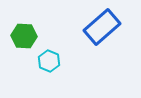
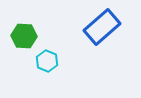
cyan hexagon: moved 2 px left
